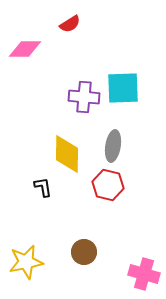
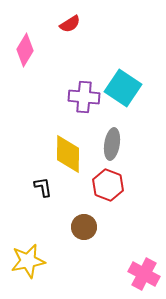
pink diamond: moved 1 px down; rotated 60 degrees counterclockwise
cyan square: rotated 36 degrees clockwise
gray ellipse: moved 1 px left, 2 px up
yellow diamond: moved 1 px right
red hexagon: rotated 8 degrees clockwise
brown circle: moved 25 px up
yellow star: moved 2 px right, 1 px up
pink cross: rotated 12 degrees clockwise
